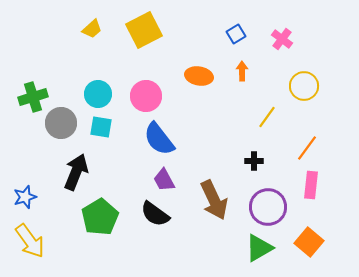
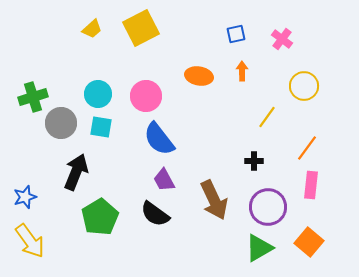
yellow square: moved 3 px left, 2 px up
blue square: rotated 18 degrees clockwise
